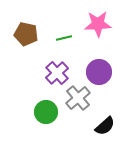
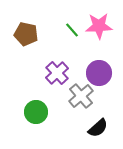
pink star: moved 1 px right, 2 px down
green line: moved 8 px right, 8 px up; rotated 63 degrees clockwise
purple circle: moved 1 px down
gray cross: moved 3 px right, 2 px up
green circle: moved 10 px left
black semicircle: moved 7 px left, 2 px down
